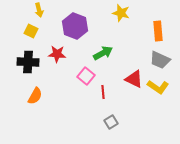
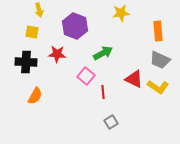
yellow star: rotated 24 degrees counterclockwise
yellow square: moved 1 px right, 1 px down; rotated 16 degrees counterclockwise
black cross: moved 2 px left
